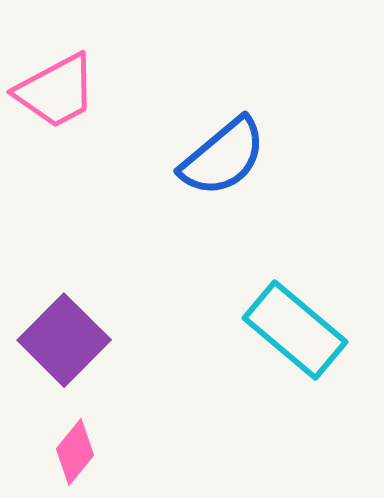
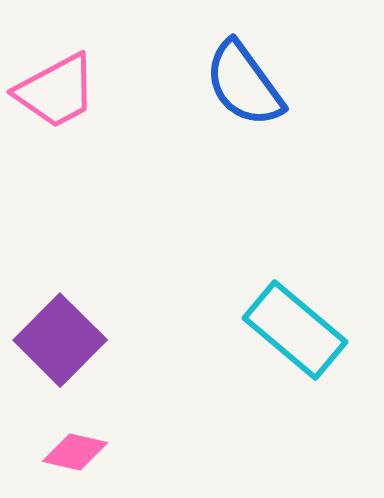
blue semicircle: moved 21 px right, 73 px up; rotated 94 degrees clockwise
purple square: moved 4 px left
pink diamond: rotated 64 degrees clockwise
